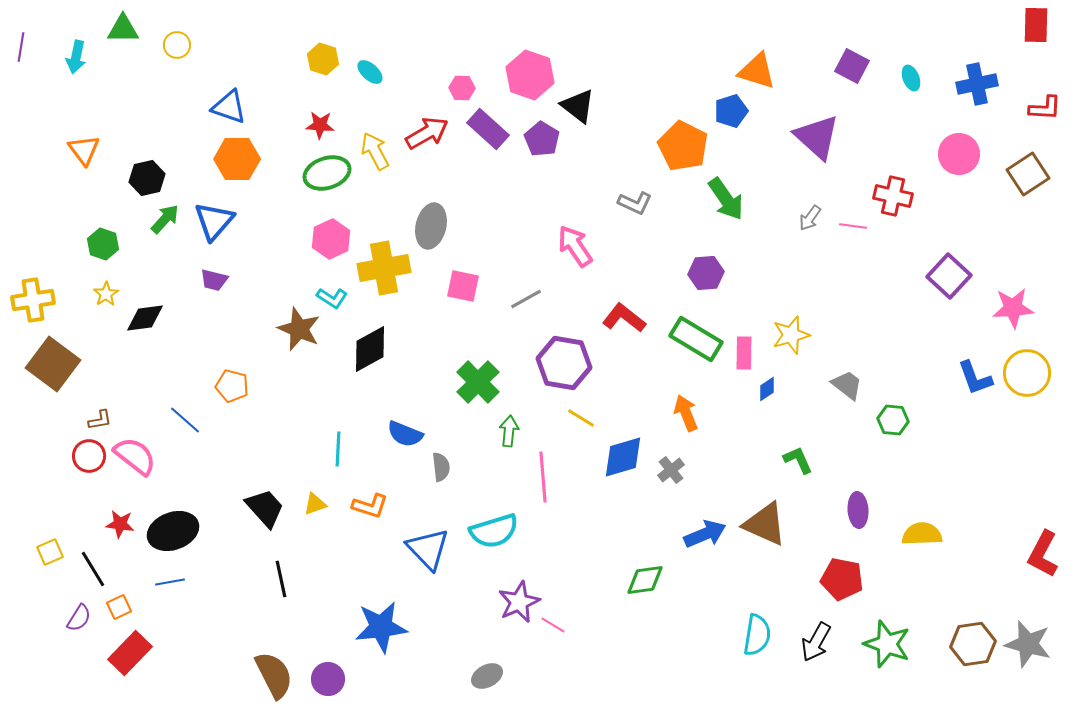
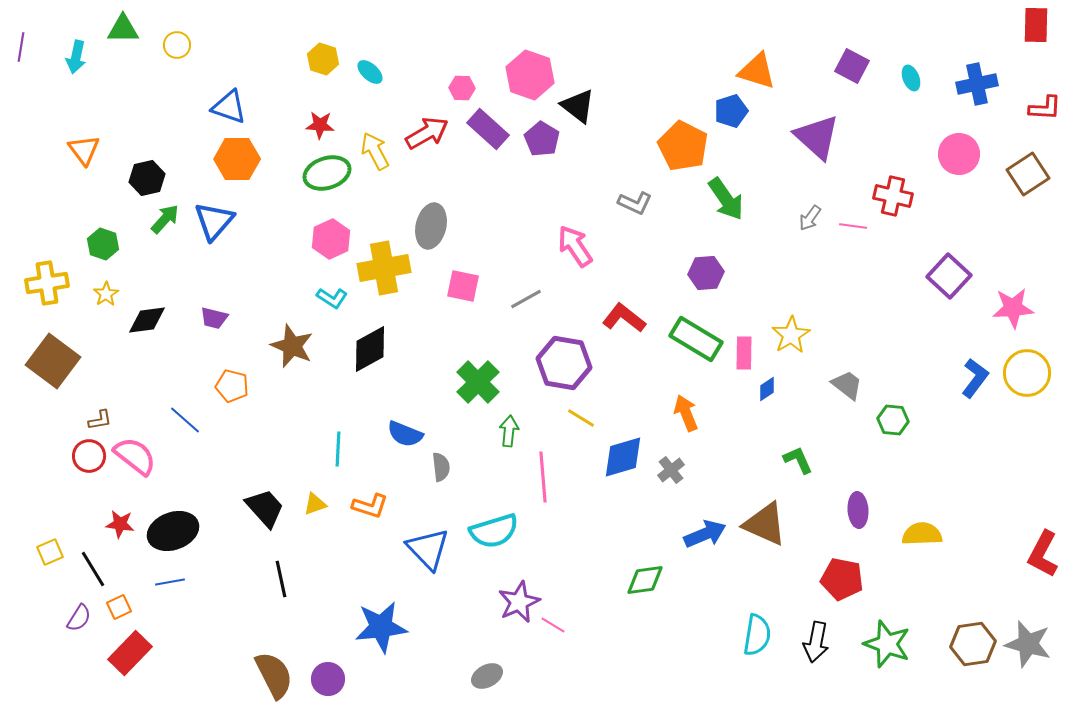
purple trapezoid at (214, 280): moved 38 px down
yellow cross at (33, 300): moved 14 px right, 17 px up
black diamond at (145, 318): moved 2 px right, 2 px down
brown star at (299, 329): moved 7 px left, 17 px down
yellow star at (791, 335): rotated 15 degrees counterclockwise
brown square at (53, 364): moved 3 px up
blue L-shape at (975, 378): rotated 123 degrees counterclockwise
black arrow at (816, 642): rotated 18 degrees counterclockwise
